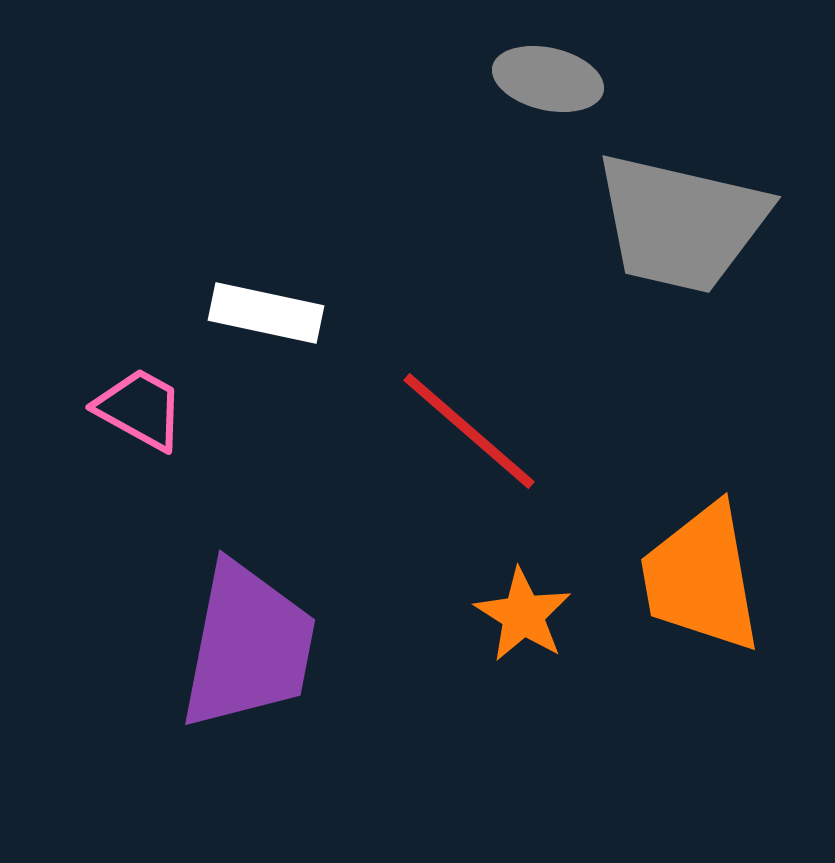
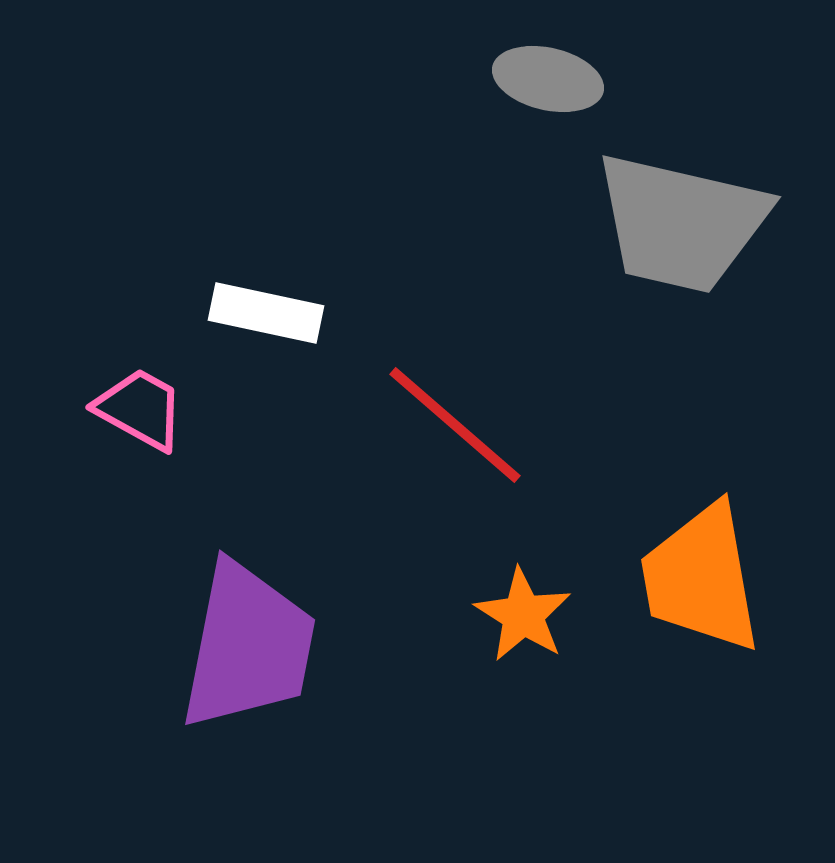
red line: moved 14 px left, 6 px up
